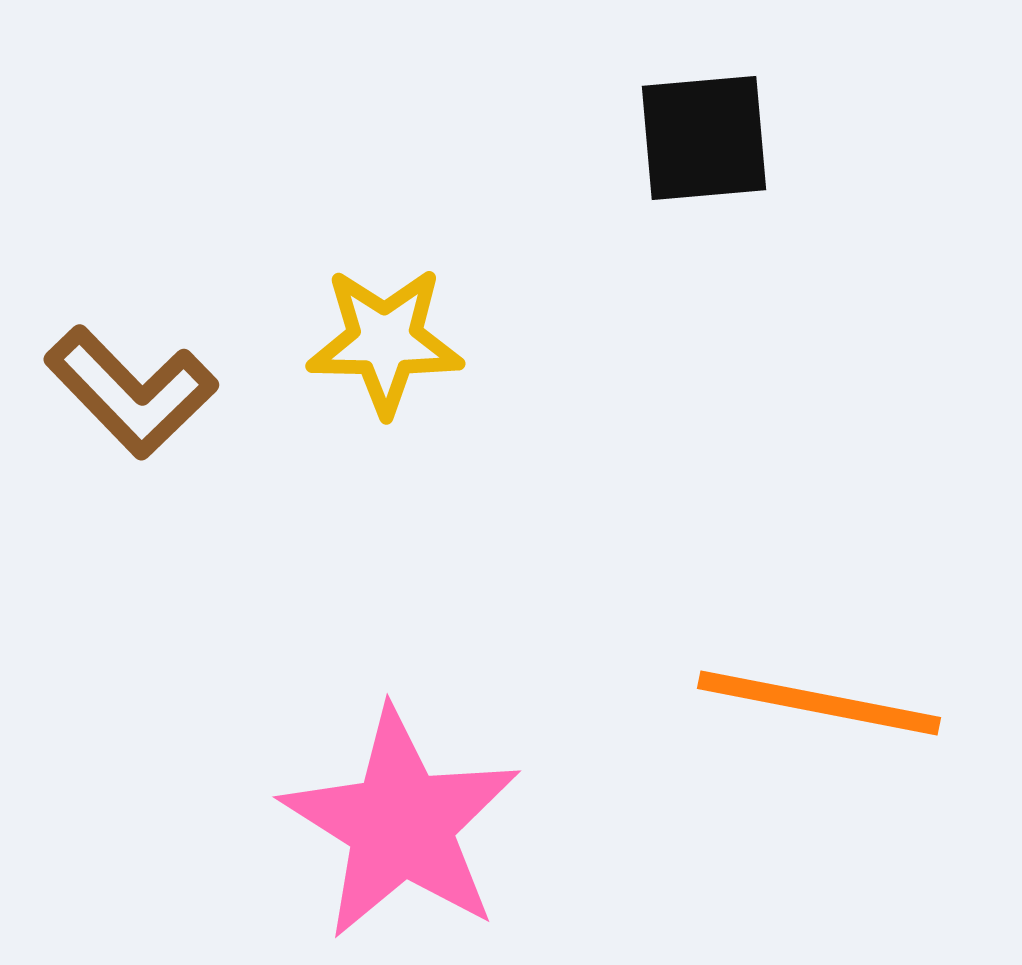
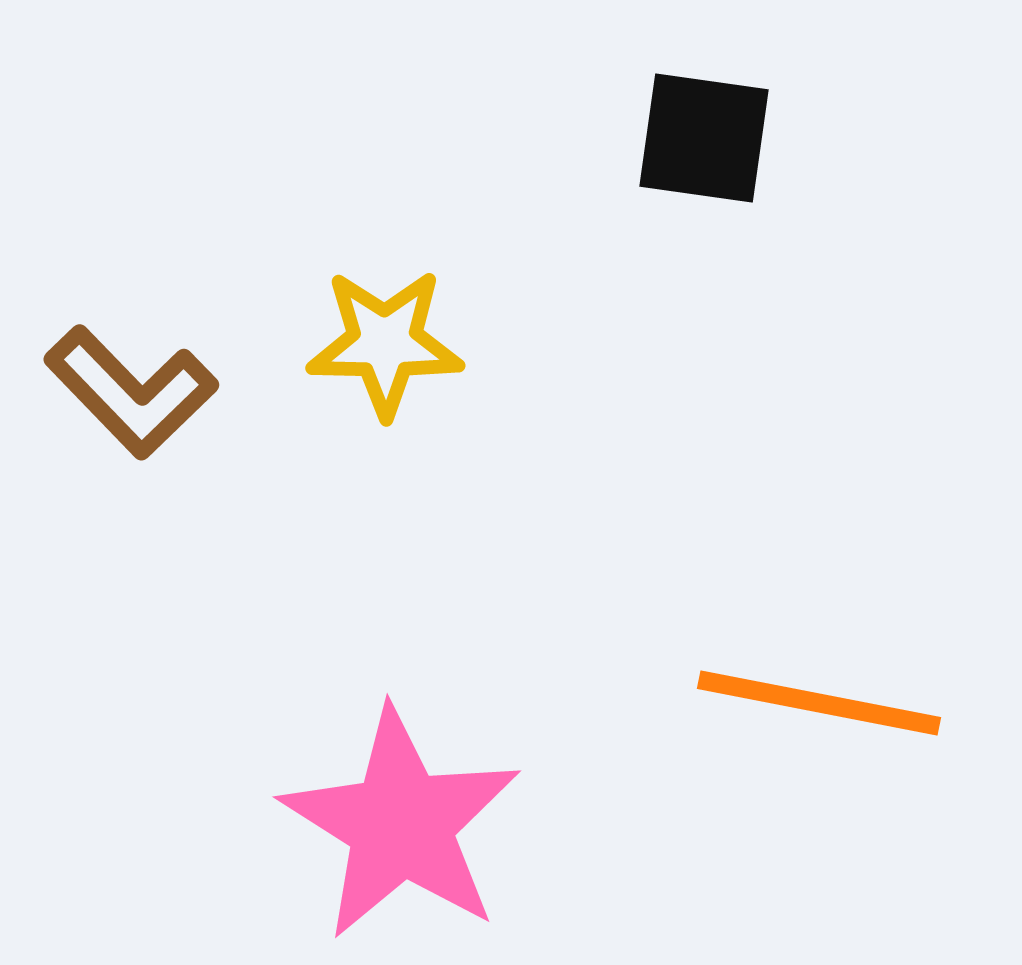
black square: rotated 13 degrees clockwise
yellow star: moved 2 px down
